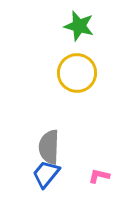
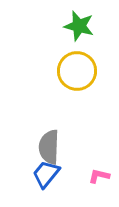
yellow circle: moved 2 px up
